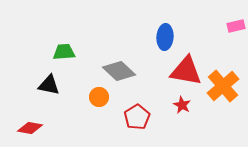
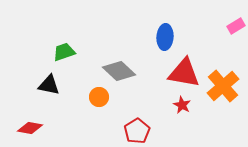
pink rectangle: rotated 18 degrees counterclockwise
green trapezoid: rotated 15 degrees counterclockwise
red triangle: moved 2 px left, 2 px down
red pentagon: moved 14 px down
